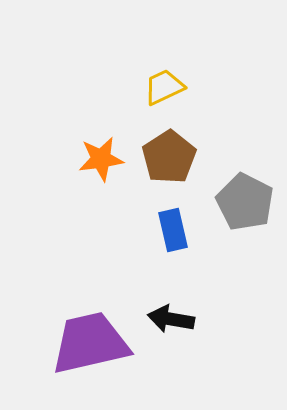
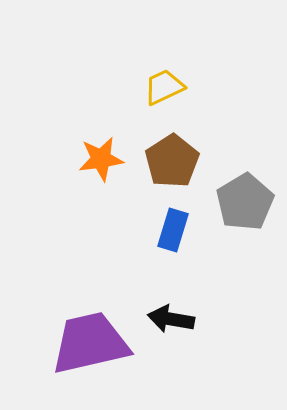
brown pentagon: moved 3 px right, 4 px down
gray pentagon: rotated 14 degrees clockwise
blue rectangle: rotated 30 degrees clockwise
